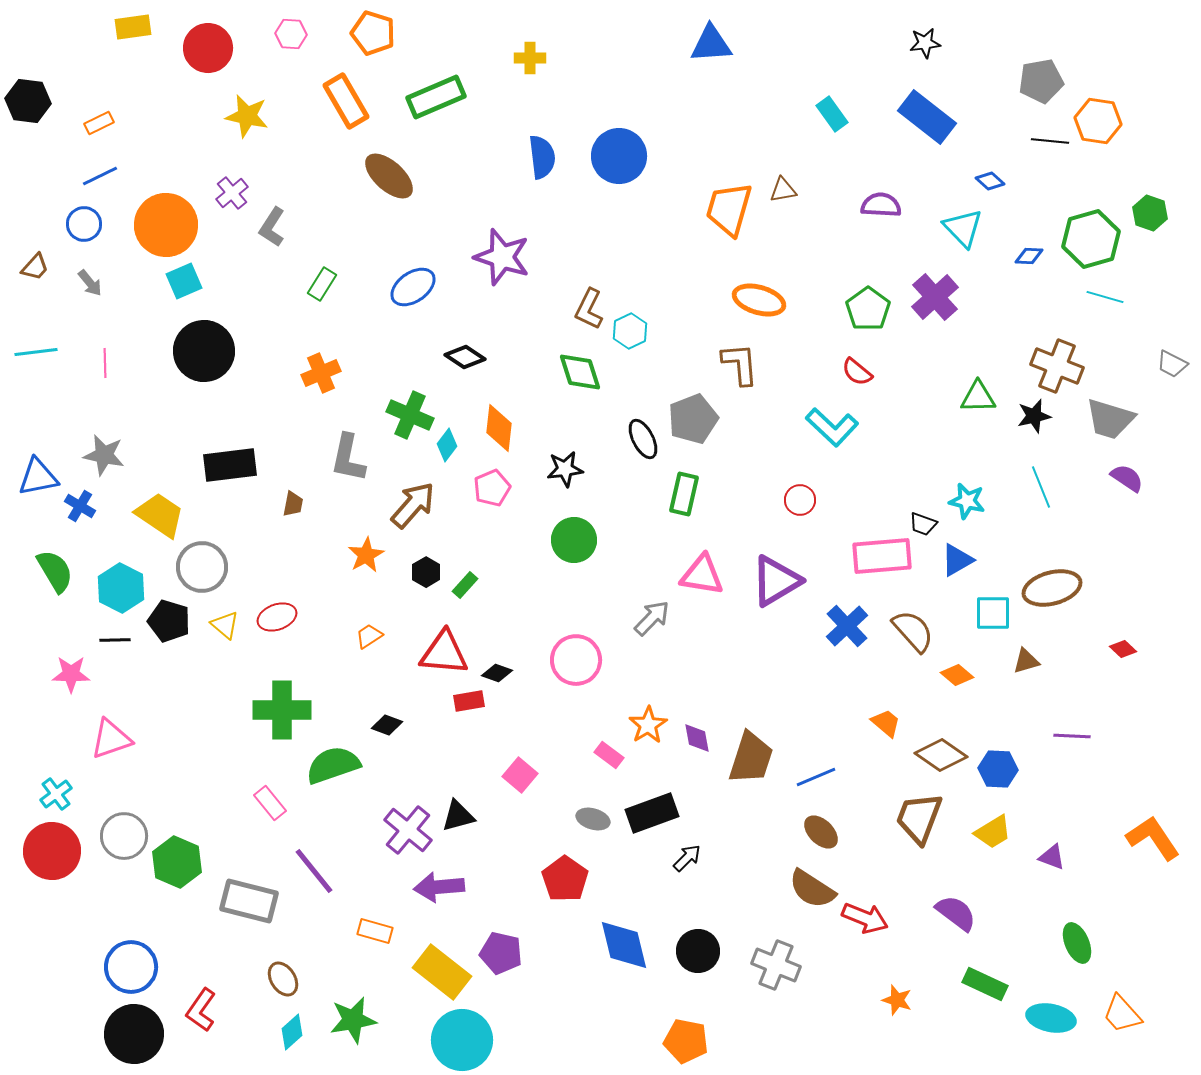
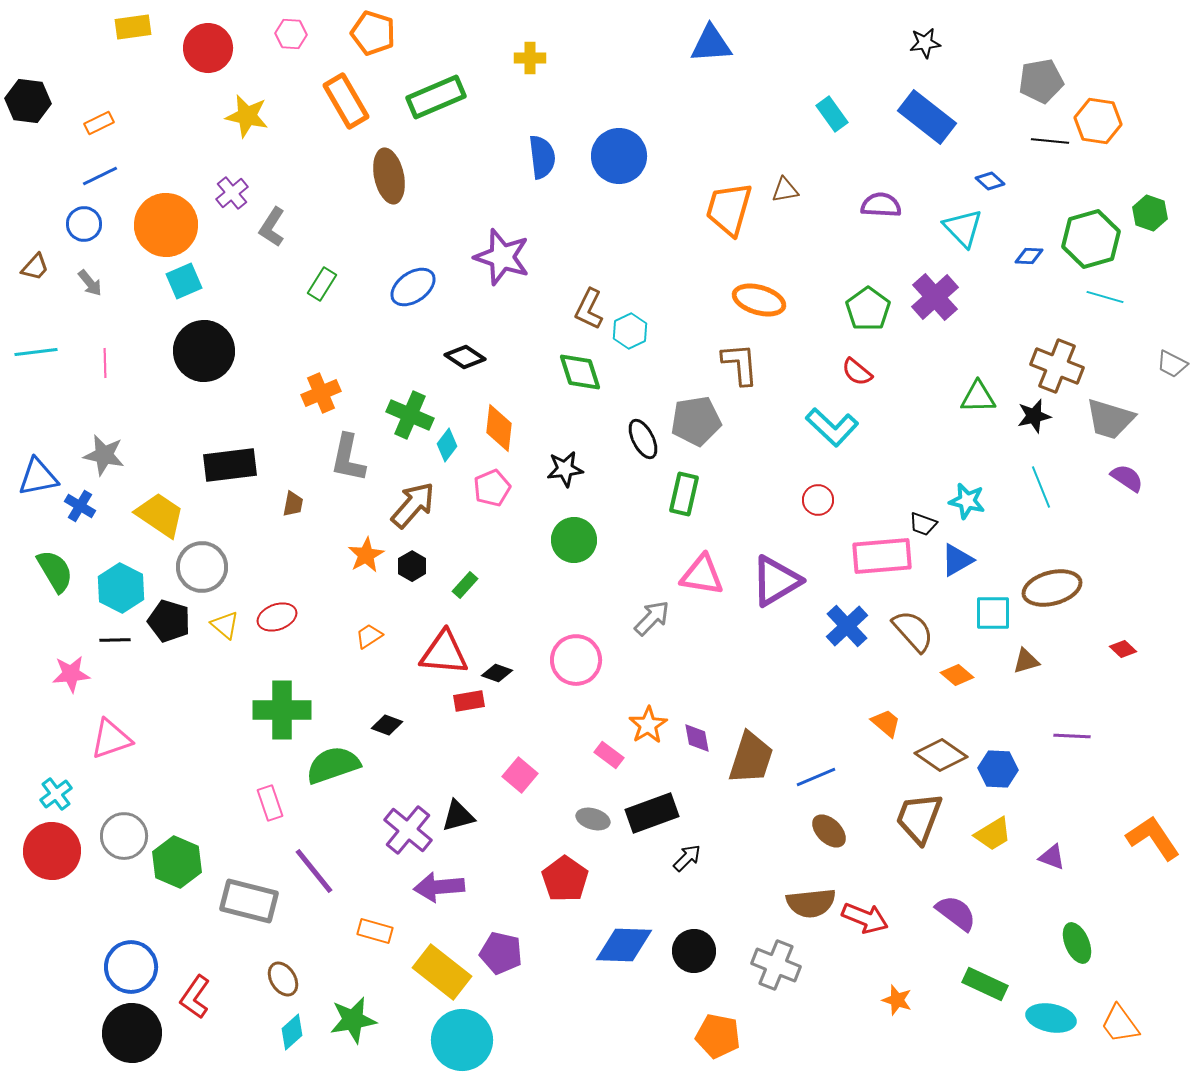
brown ellipse at (389, 176): rotated 36 degrees clockwise
brown triangle at (783, 190): moved 2 px right
orange cross at (321, 373): moved 20 px down
gray pentagon at (693, 419): moved 3 px right, 2 px down; rotated 12 degrees clockwise
red circle at (800, 500): moved 18 px right
black hexagon at (426, 572): moved 14 px left, 6 px up
pink star at (71, 674): rotated 6 degrees counterclockwise
pink rectangle at (270, 803): rotated 20 degrees clockwise
brown ellipse at (821, 832): moved 8 px right, 1 px up
yellow trapezoid at (993, 832): moved 2 px down
brown semicircle at (812, 889): moved 1 px left, 14 px down; rotated 39 degrees counterclockwise
blue diamond at (624, 945): rotated 74 degrees counterclockwise
black circle at (698, 951): moved 4 px left
red L-shape at (201, 1010): moved 6 px left, 13 px up
orange trapezoid at (1122, 1014): moved 2 px left, 10 px down; rotated 6 degrees clockwise
black circle at (134, 1034): moved 2 px left, 1 px up
orange pentagon at (686, 1041): moved 32 px right, 5 px up
